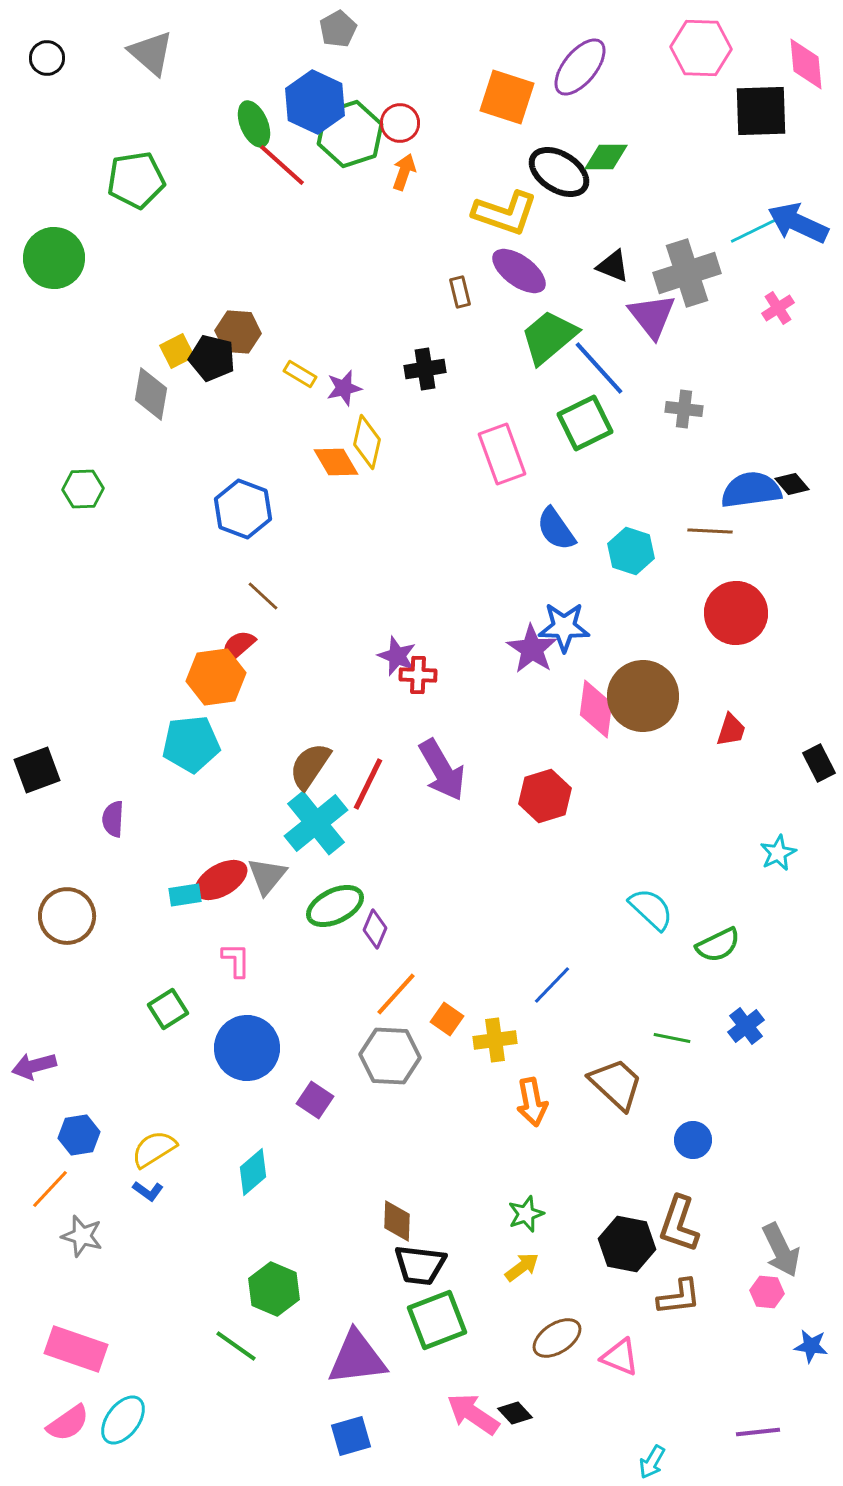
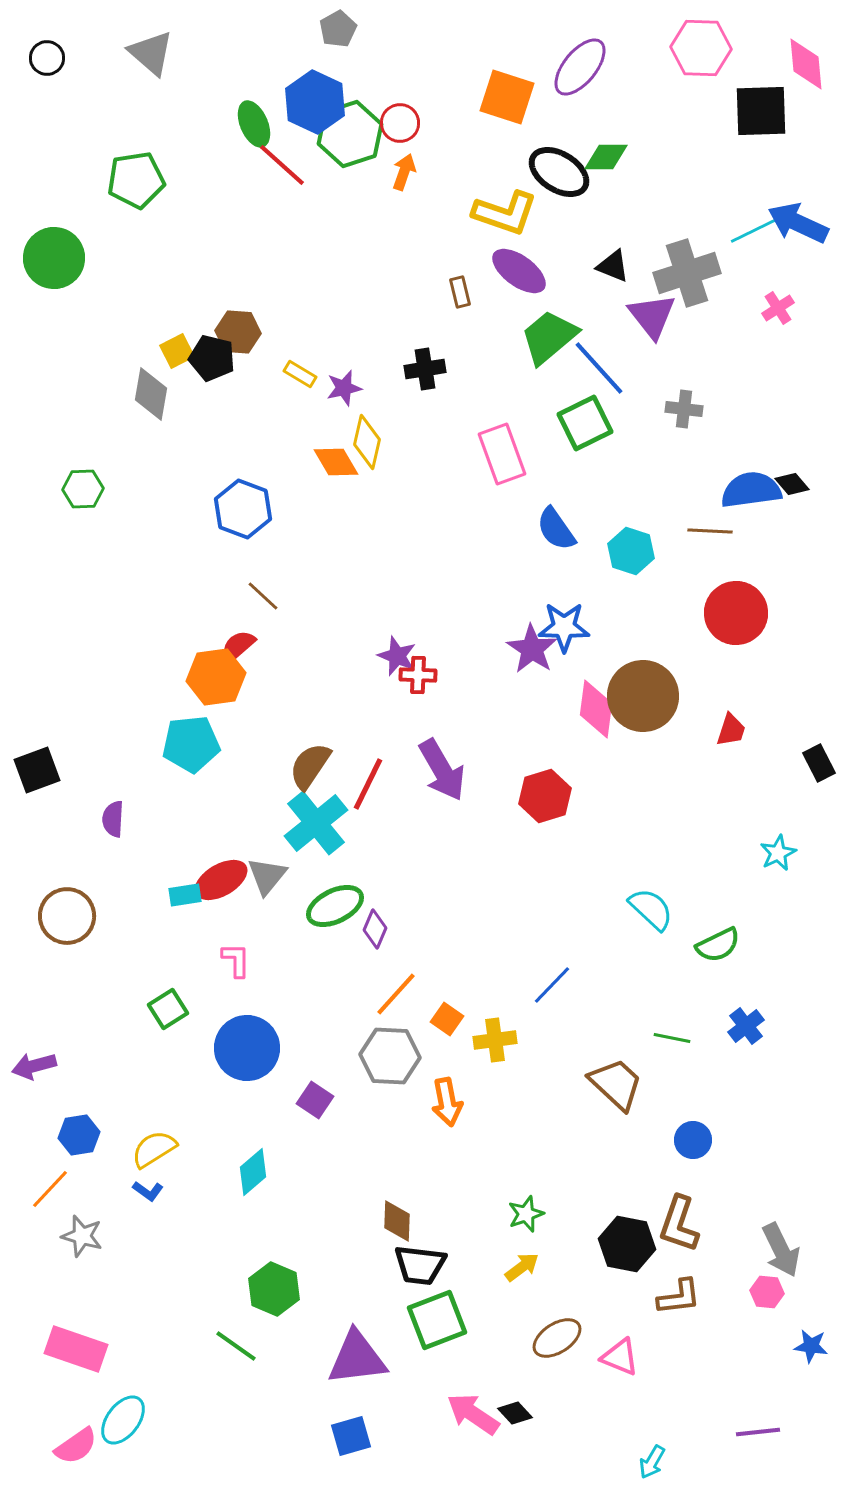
orange arrow at (532, 1102): moved 85 px left
pink semicircle at (68, 1423): moved 8 px right, 23 px down
